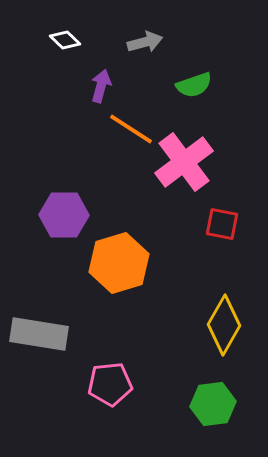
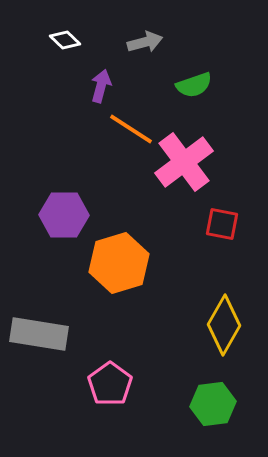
pink pentagon: rotated 30 degrees counterclockwise
